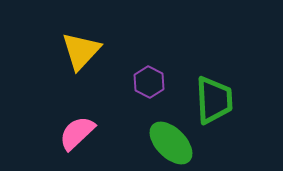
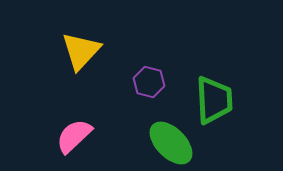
purple hexagon: rotated 12 degrees counterclockwise
pink semicircle: moved 3 px left, 3 px down
